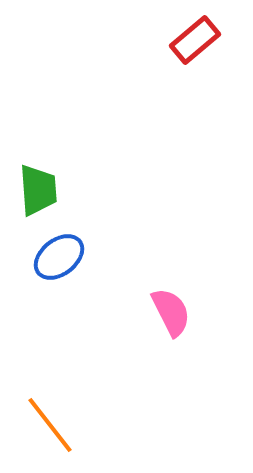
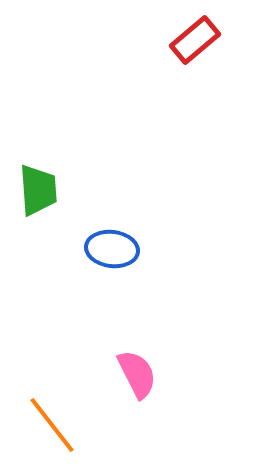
blue ellipse: moved 53 px right, 8 px up; rotated 45 degrees clockwise
pink semicircle: moved 34 px left, 62 px down
orange line: moved 2 px right
